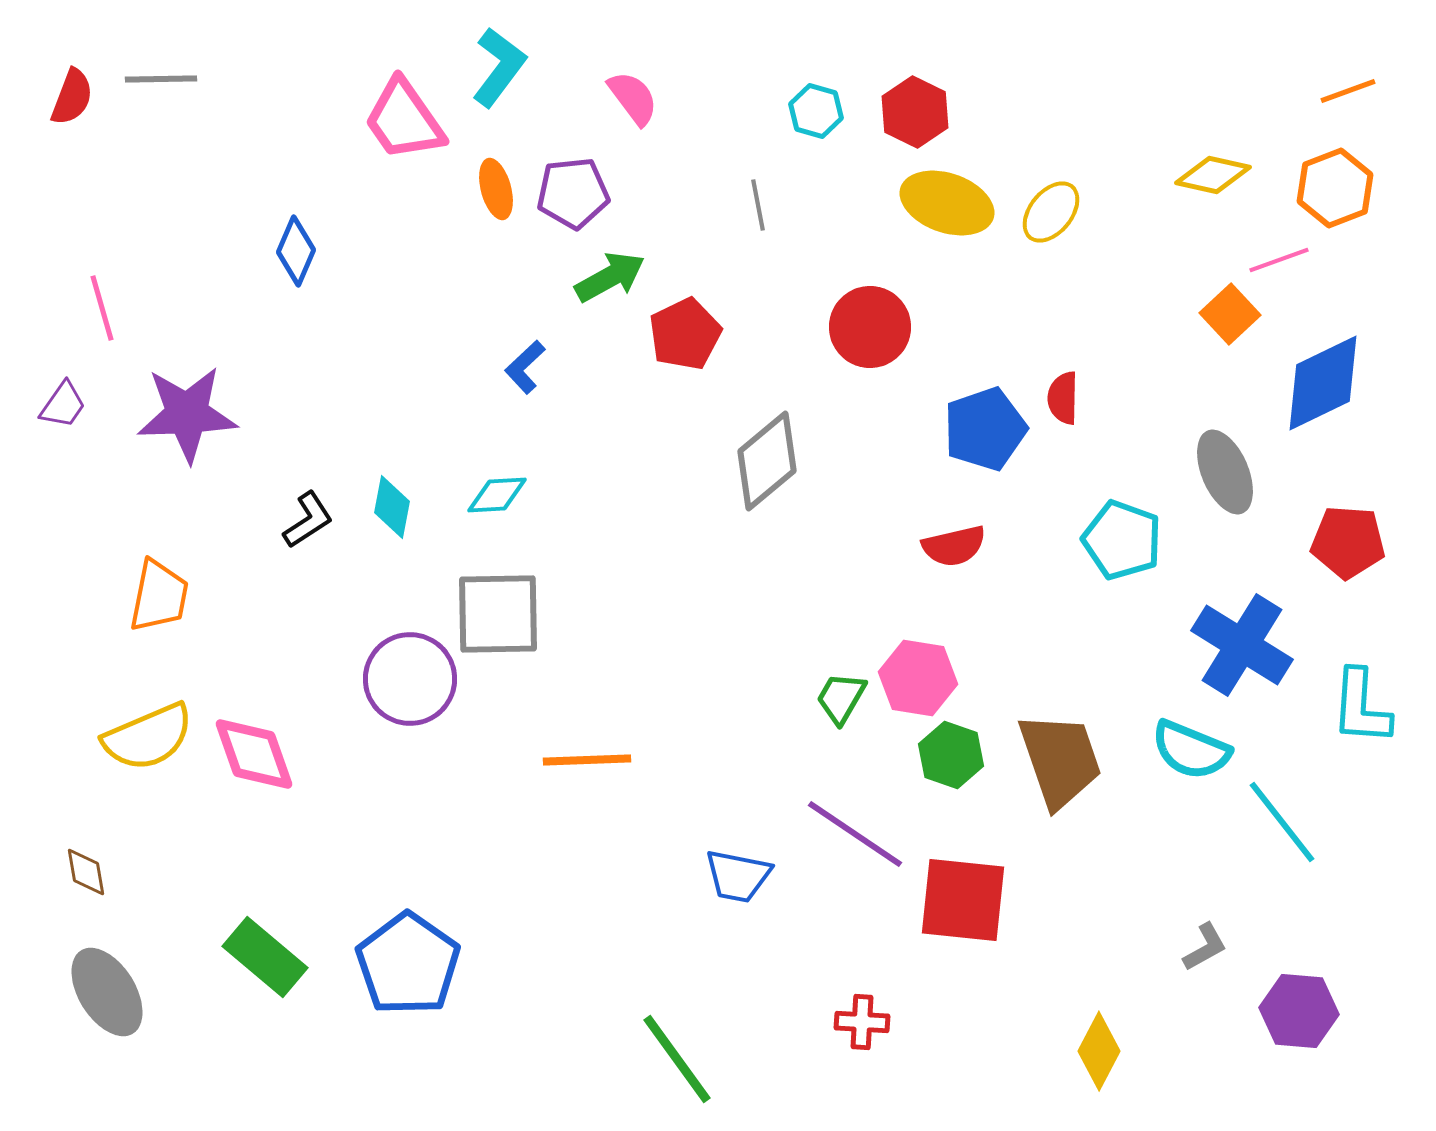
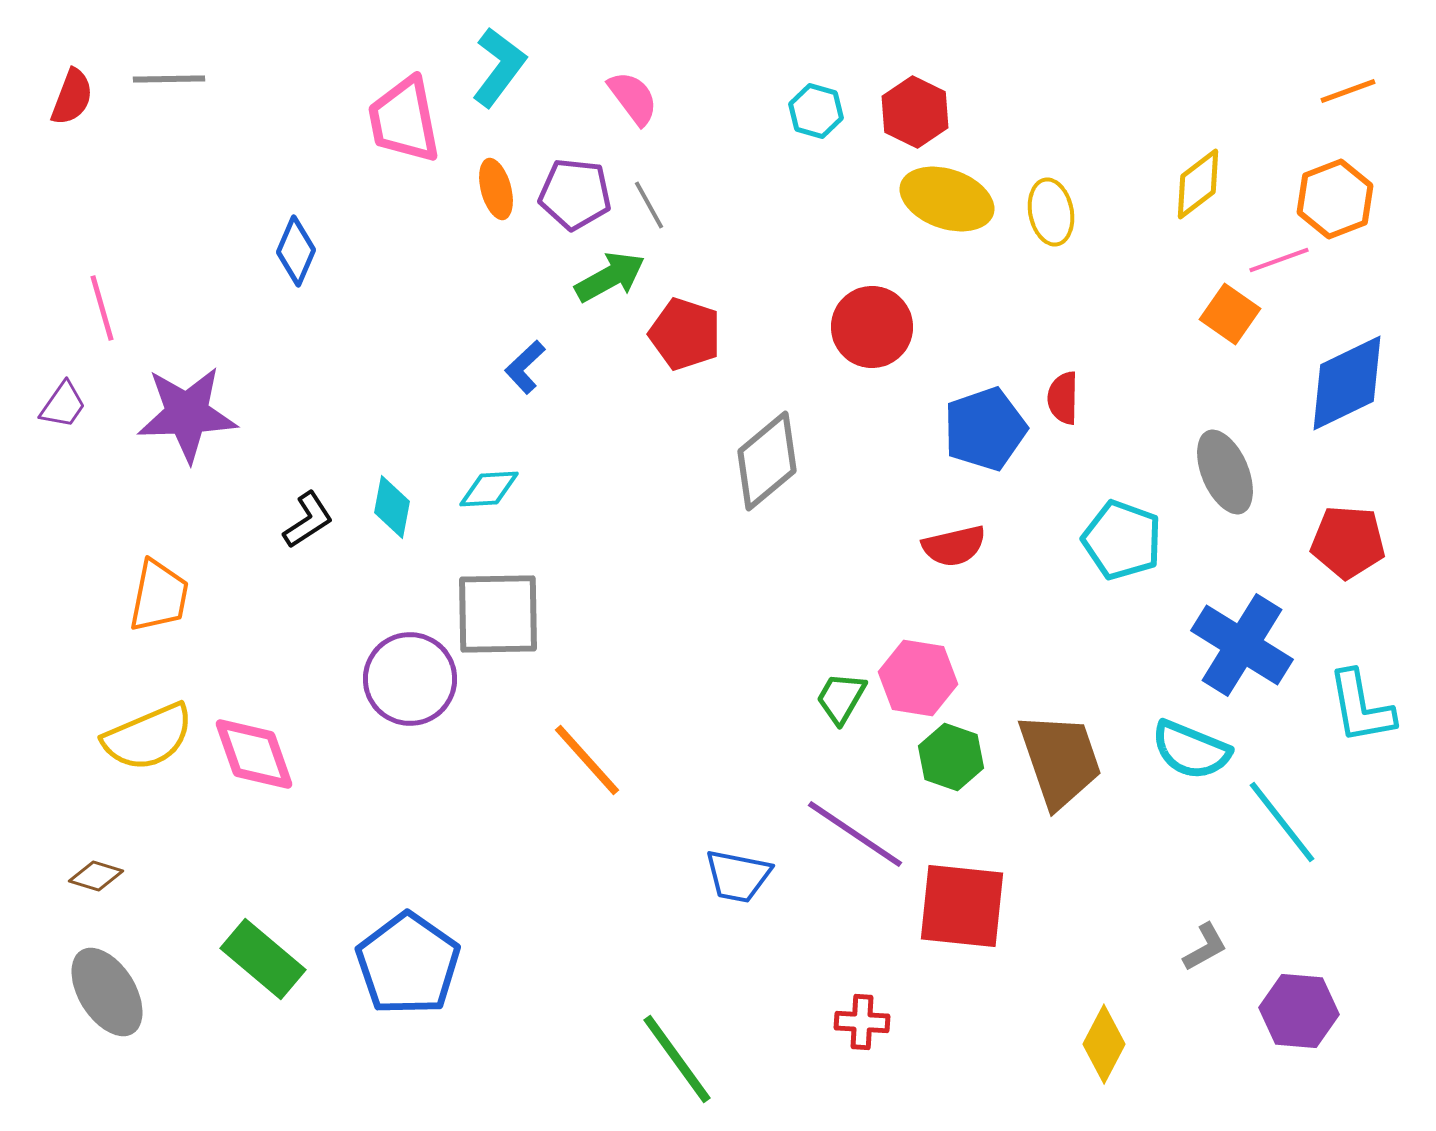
gray line at (161, 79): moved 8 px right
pink trapezoid at (404, 120): rotated 24 degrees clockwise
yellow diamond at (1213, 175): moved 15 px left, 9 px down; rotated 50 degrees counterclockwise
orange hexagon at (1335, 188): moved 11 px down
purple pentagon at (573, 193): moved 2 px right, 1 px down; rotated 12 degrees clockwise
yellow ellipse at (947, 203): moved 4 px up
gray line at (758, 205): moved 109 px left; rotated 18 degrees counterclockwise
yellow ellipse at (1051, 212): rotated 50 degrees counterclockwise
orange square at (1230, 314): rotated 12 degrees counterclockwise
red circle at (870, 327): moved 2 px right
red pentagon at (685, 334): rotated 28 degrees counterclockwise
blue diamond at (1323, 383): moved 24 px right
cyan diamond at (497, 495): moved 8 px left, 6 px up
cyan L-shape at (1361, 707): rotated 14 degrees counterclockwise
green hexagon at (951, 755): moved 2 px down
orange line at (587, 760): rotated 50 degrees clockwise
brown diamond at (86, 872): moved 10 px right, 4 px down; rotated 64 degrees counterclockwise
red square at (963, 900): moved 1 px left, 6 px down
green rectangle at (265, 957): moved 2 px left, 2 px down
yellow diamond at (1099, 1051): moved 5 px right, 7 px up
